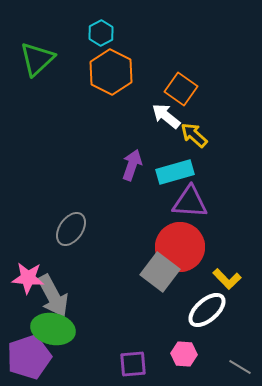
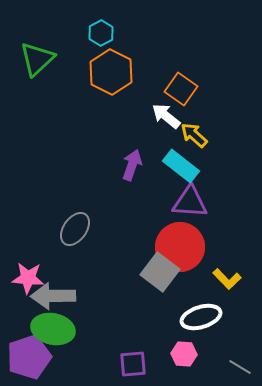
cyan rectangle: moved 6 px right, 6 px up; rotated 54 degrees clockwise
gray ellipse: moved 4 px right
gray arrow: rotated 117 degrees clockwise
white ellipse: moved 6 px left, 7 px down; rotated 24 degrees clockwise
